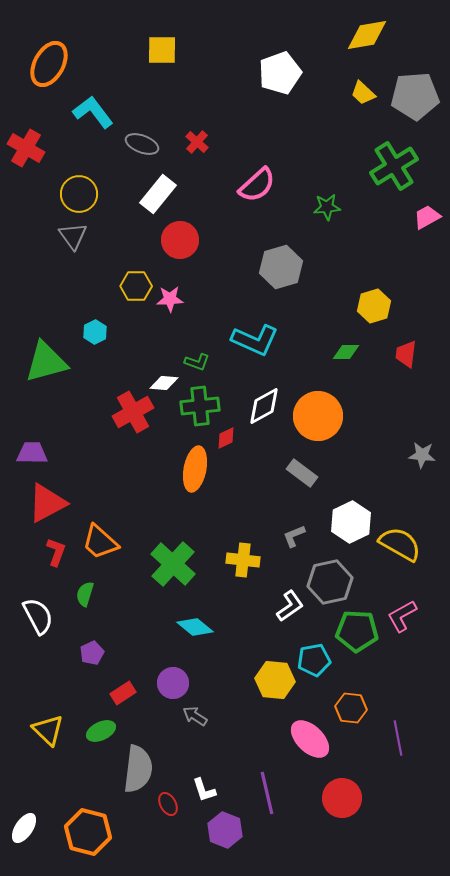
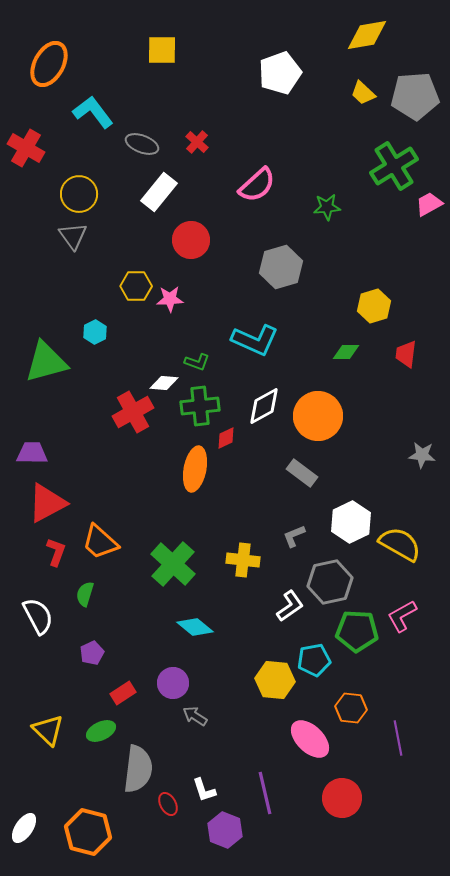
white rectangle at (158, 194): moved 1 px right, 2 px up
pink trapezoid at (427, 217): moved 2 px right, 13 px up
red circle at (180, 240): moved 11 px right
purple line at (267, 793): moved 2 px left
